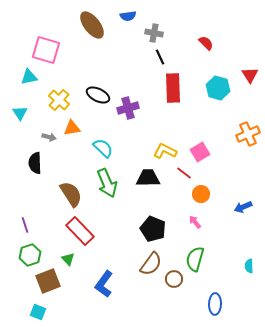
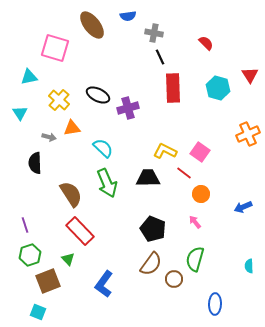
pink square at (46, 50): moved 9 px right, 2 px up
pink square at (200, 152): rotated 24 degrees counterclockwise
